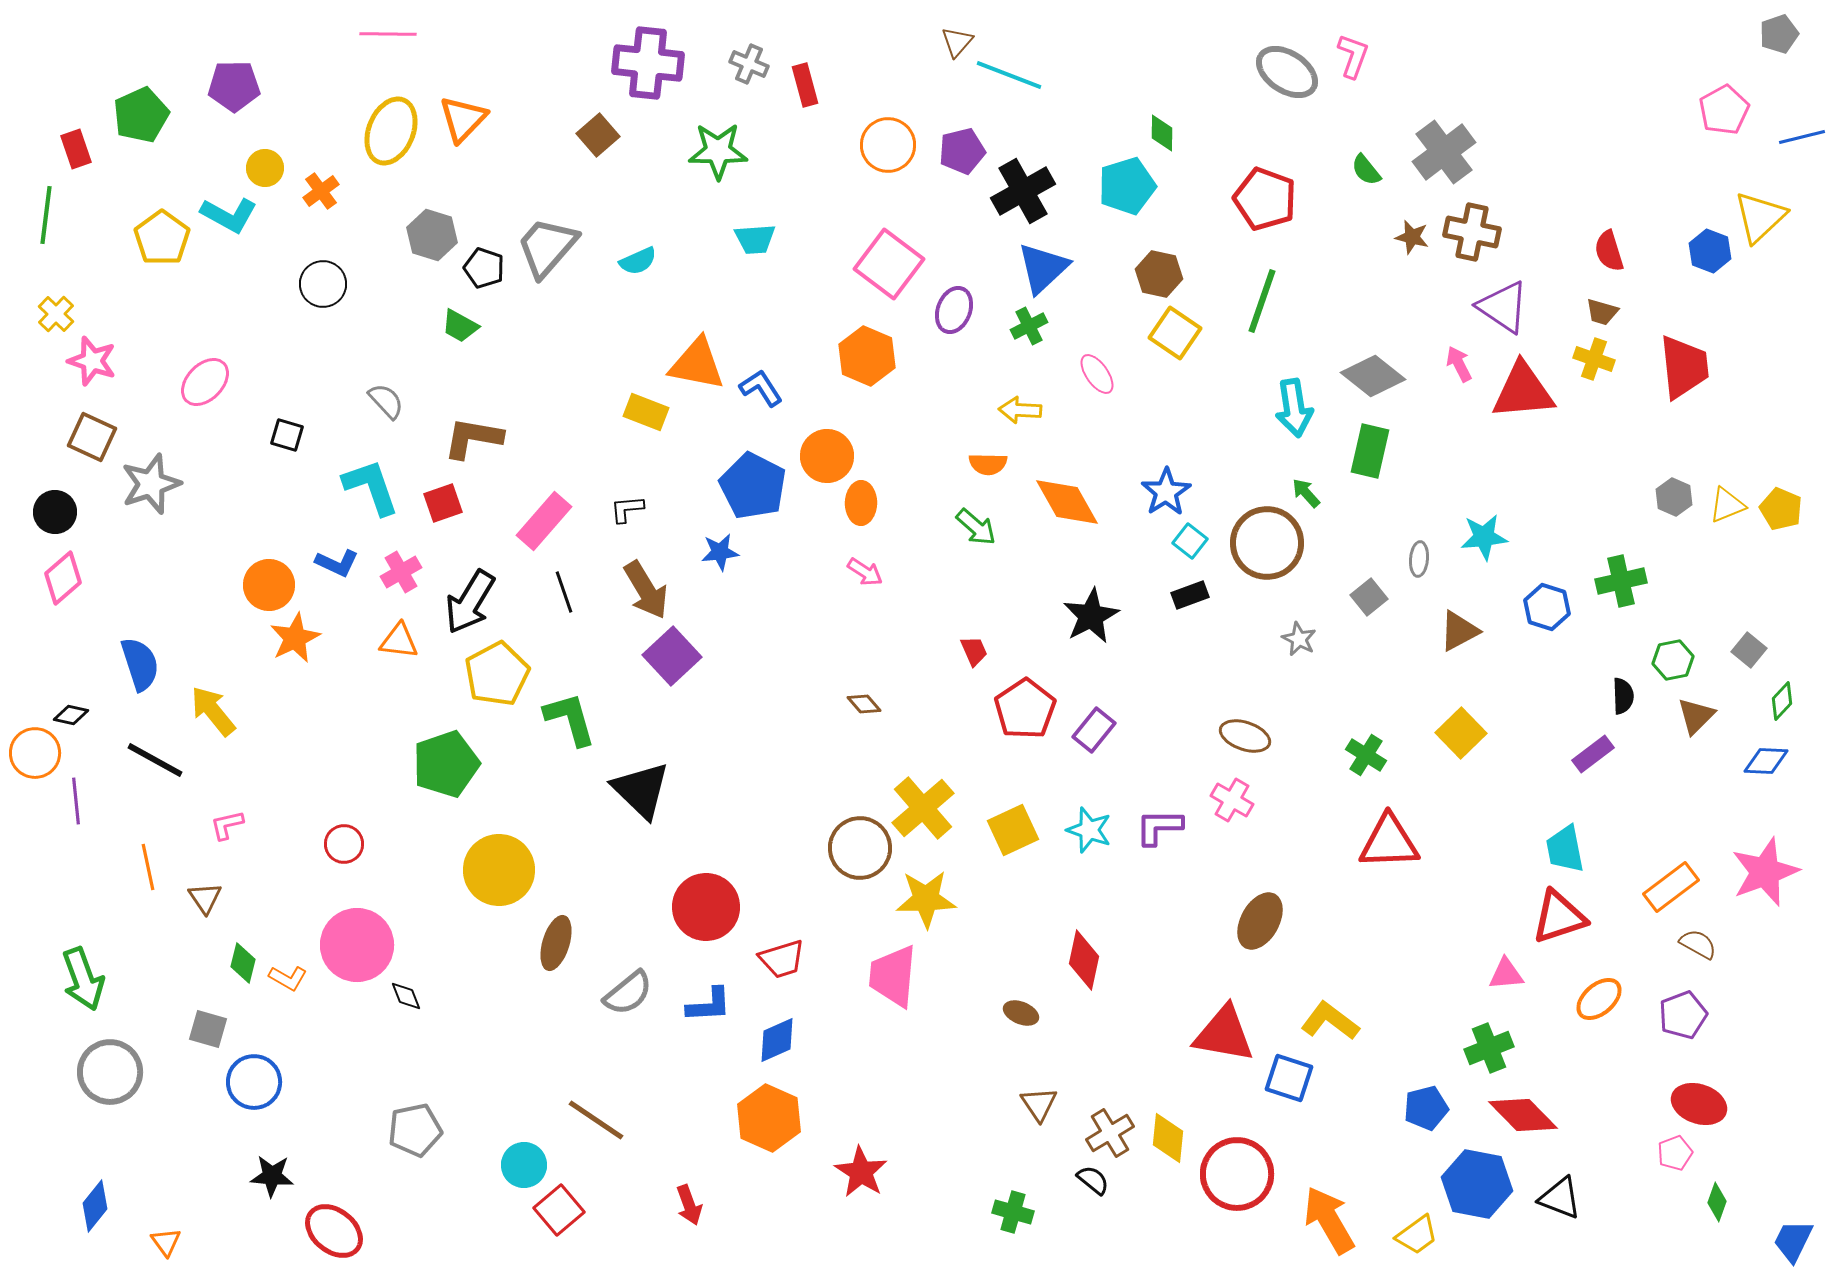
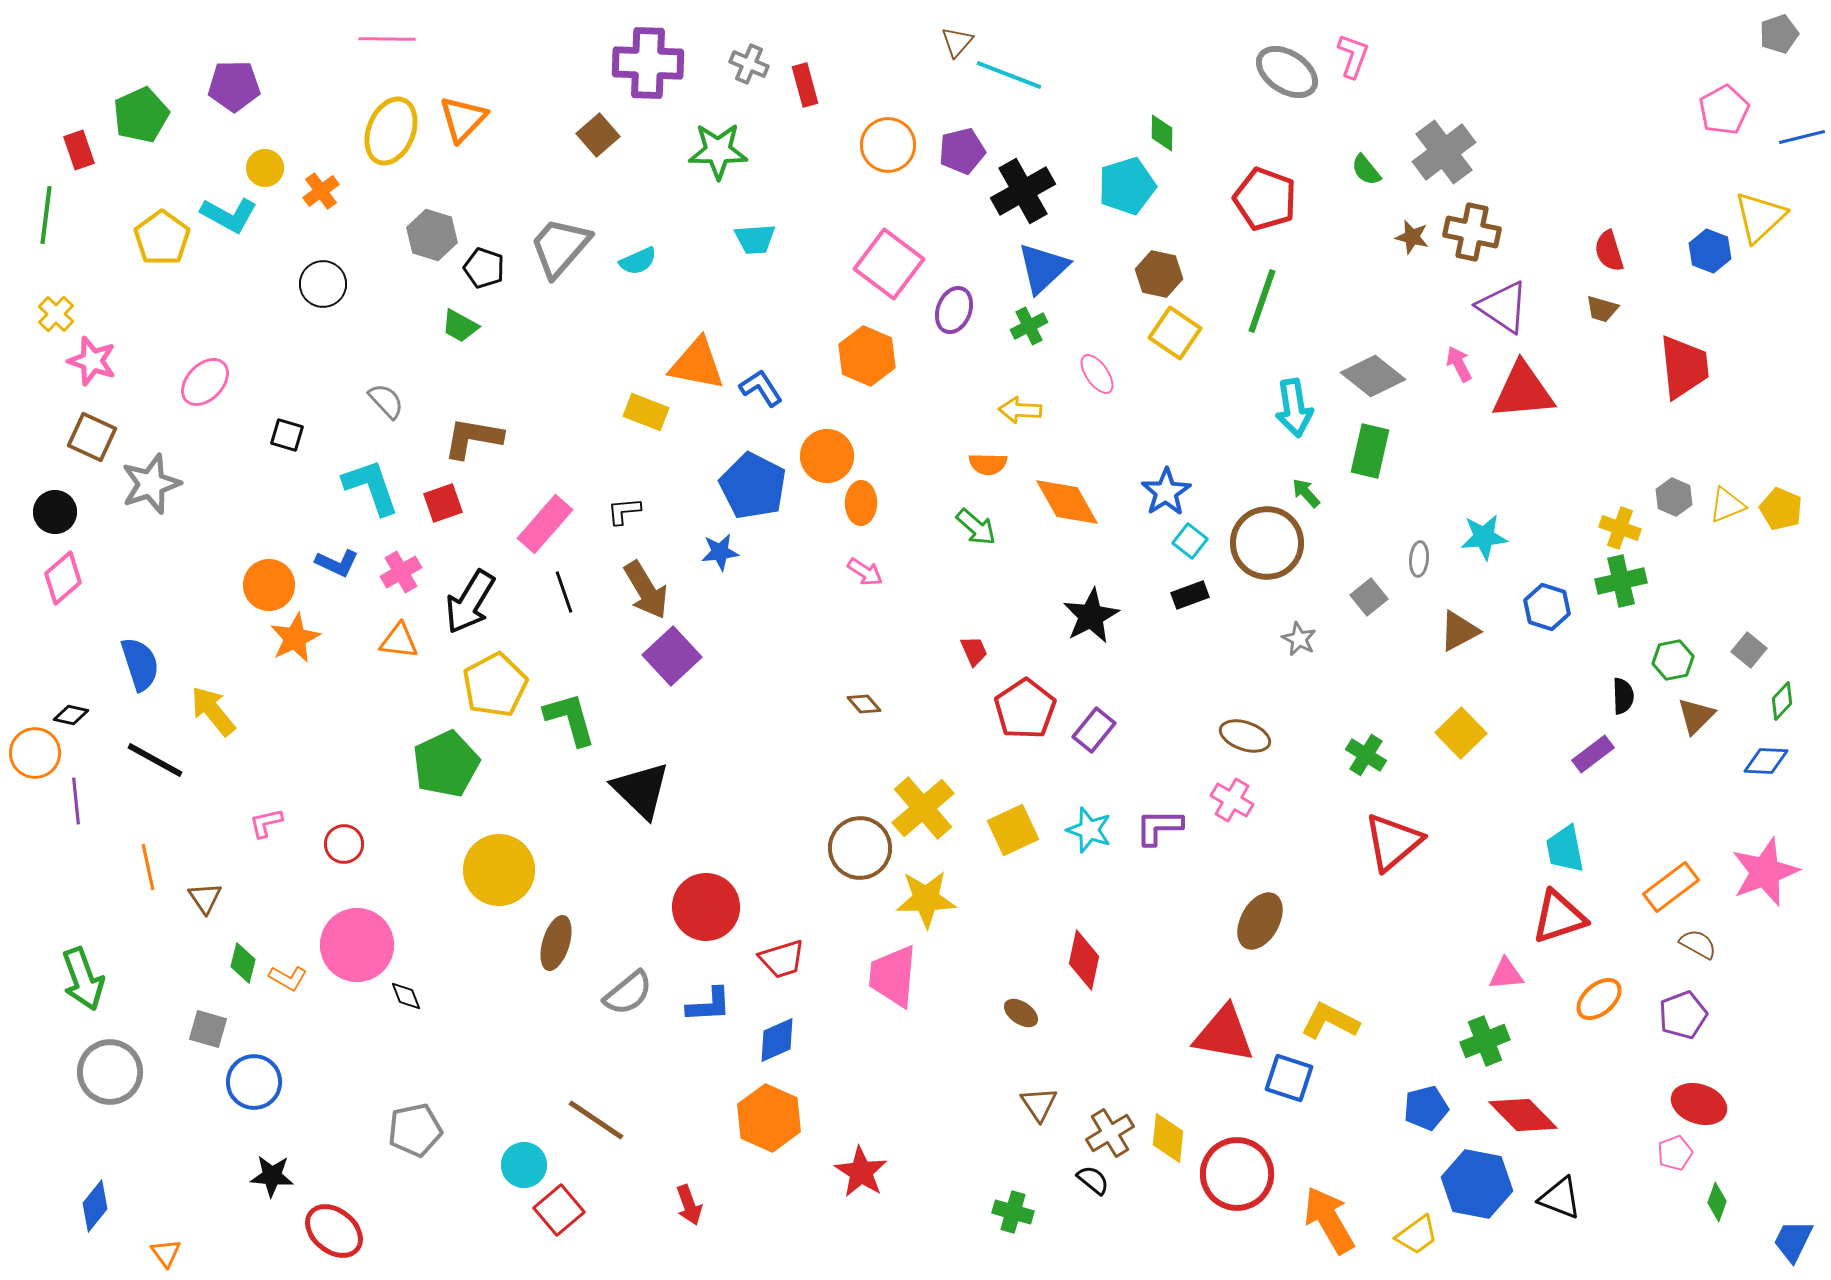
pink line at (388, 34): moved 1 px left, 5 px down
purple cross at (648, 63): rotated 4 degrees counterclockwise
red rectangle at (76, 149): moved 3 px right, 1 px down
gray trapezoid at (547, 247): moved 13 px right
brown trapezoid at (1602, 312): moved 3 px up
yellow cross at (1594, 359): moved 26 px right, 169 px down
black L-shape at (627, 509): moved 3 px left, 2 px down
pink rectangle at (544, 521): moved 1 px right, 3 px down
yellow pentagon at (497, 674): moved 2 px left, 11 px down
green pentagon at (446, 764): rotated 6 degrees counterclockwise
pink L-shape at (227, 825): moved 39 px right, 2 px up
red triangle at (1389, 842): moved 4 px right; rotated 38 degrees counterclockwise
brown ellipse at (1021, 1013): rotated 12 degrees clockwise
yellow L-shape at (1330, 1021): rotated 10 degrees counterclockwise
green cross at (1489, 1048): moved 4 px left, 7 px up
orange triangle at (166, 1242): moved 11 px down
